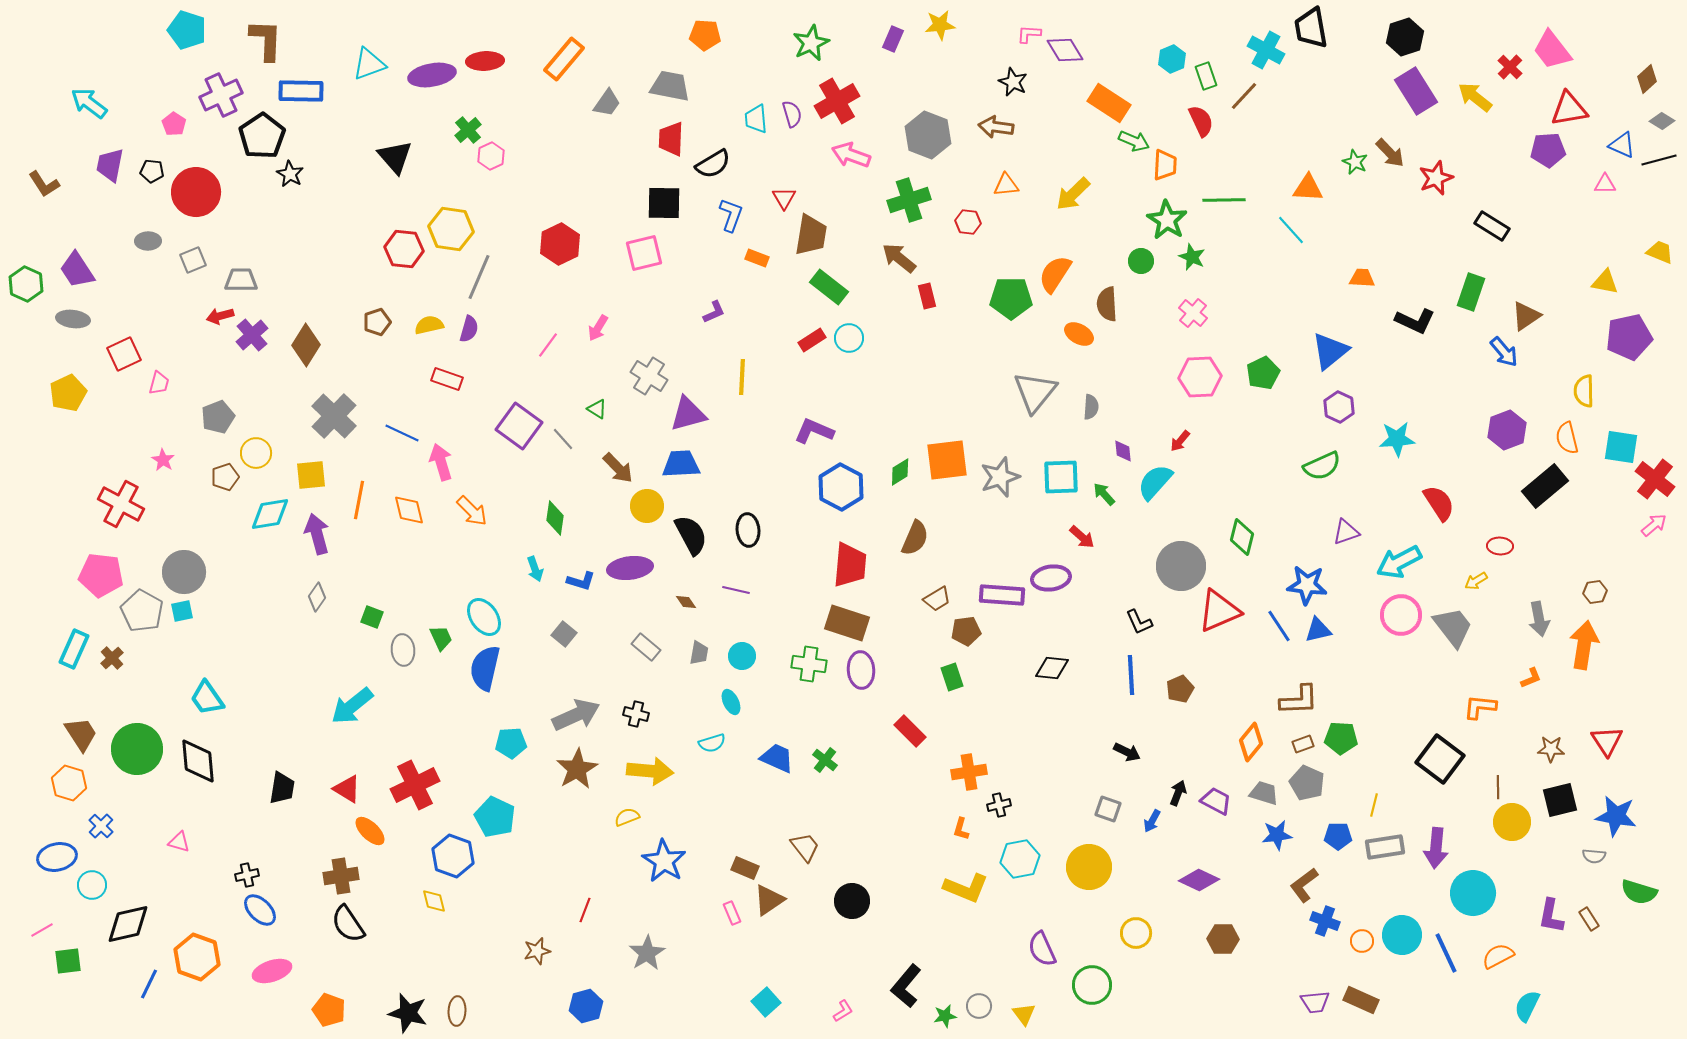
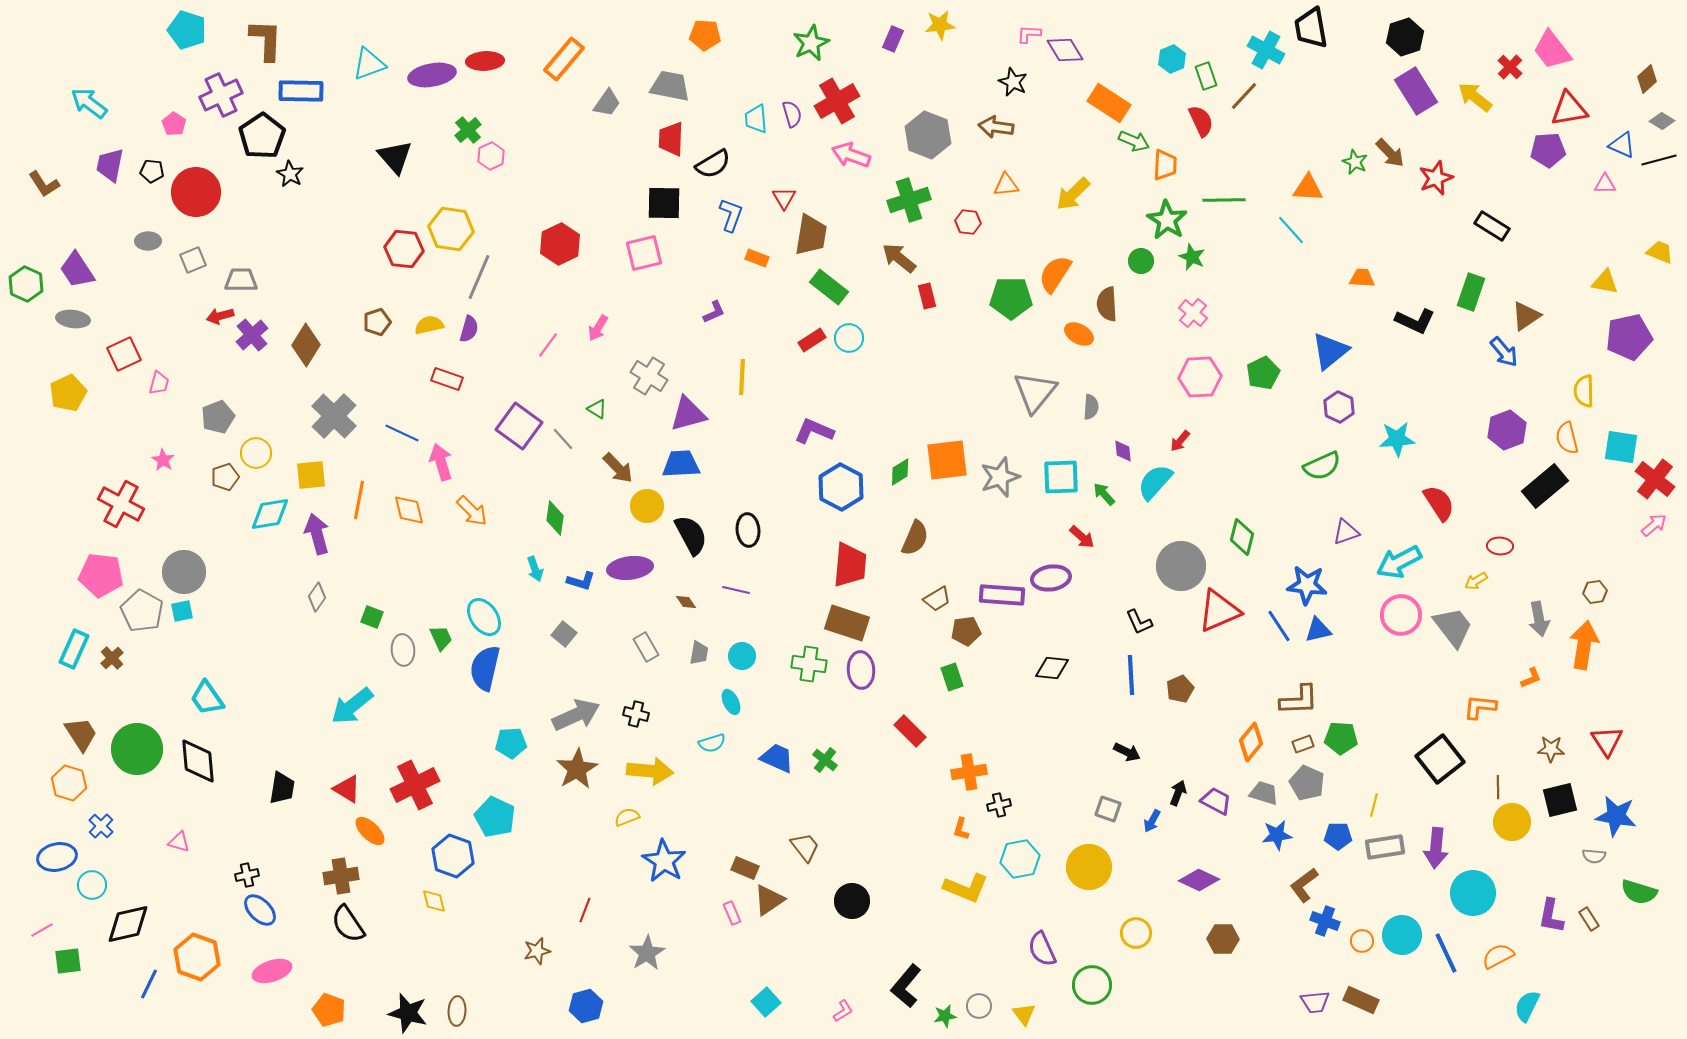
gray rectangle at (646, 647): rotated 20 degrees clockwise
black square at (1440, 759): rotated 15 degrees clockwise
